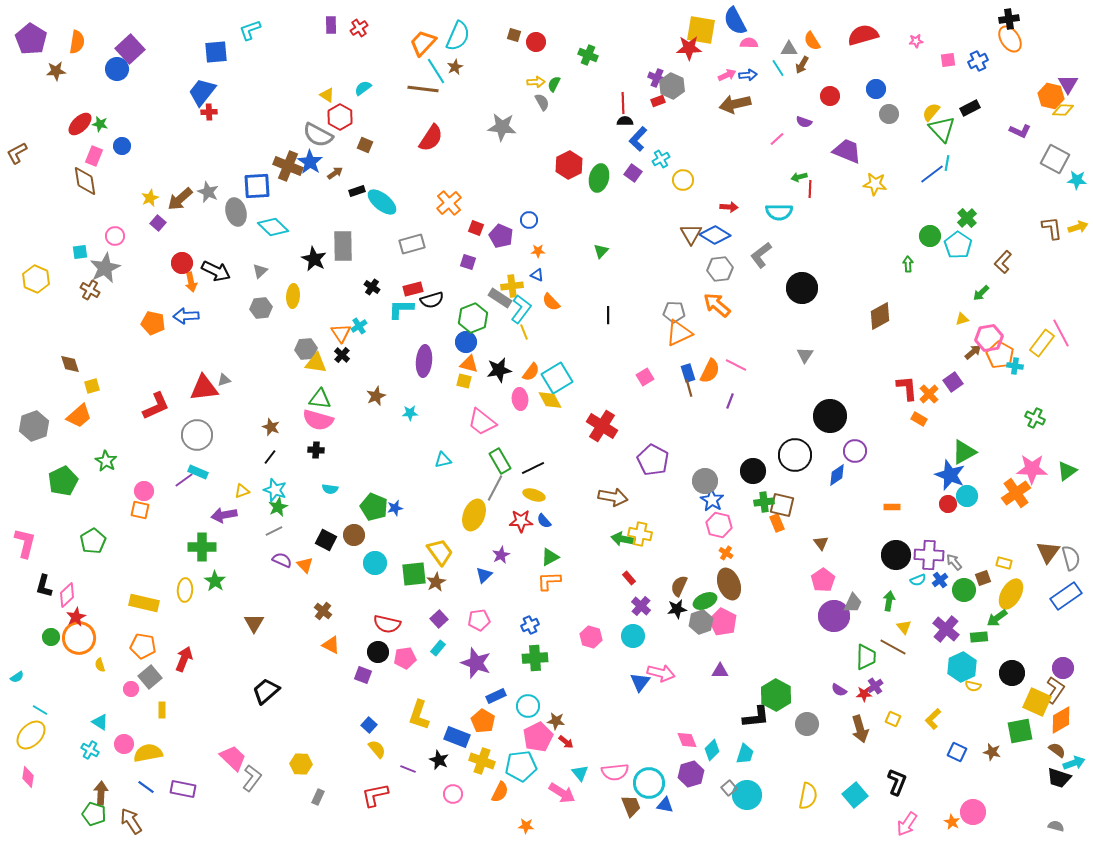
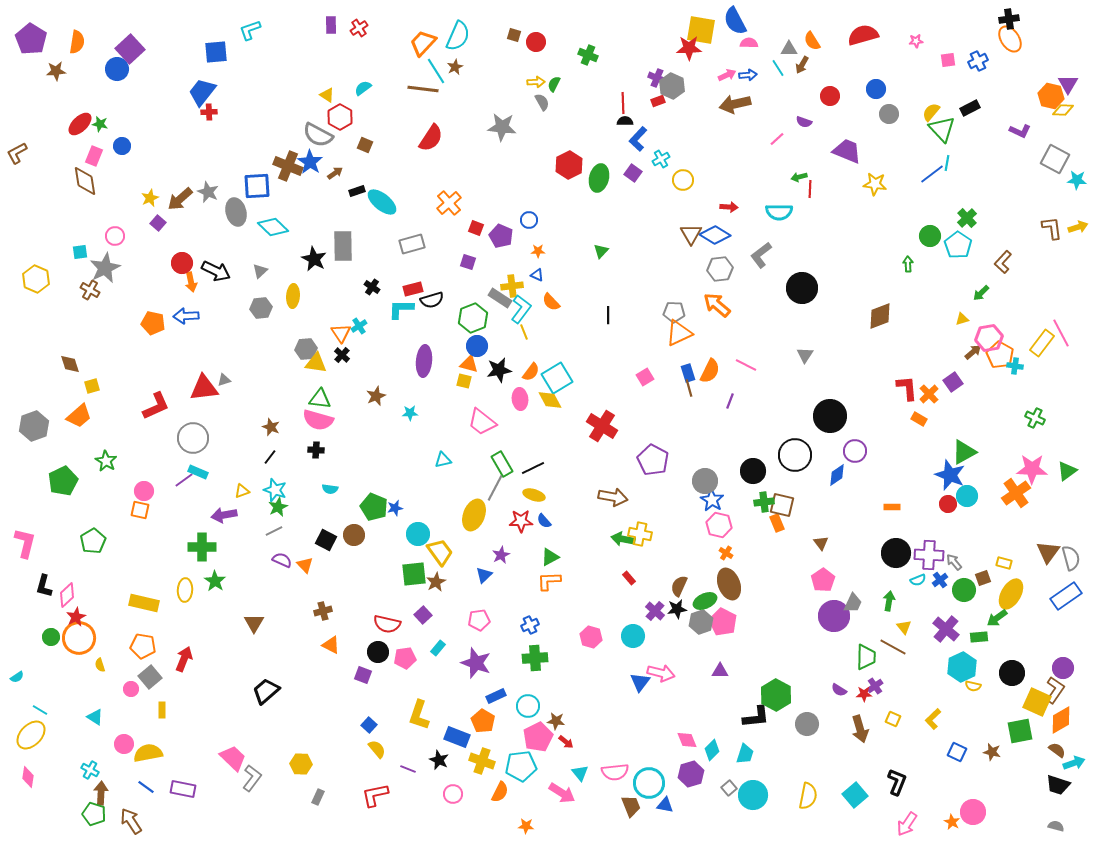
brown diamond at (880, 316): rotated 8 degrees clockwise
blue circle at (466, 342): moved 11 px right, 4 px down
pink line at (736, 365): moved 10 px right
gray circle at (197, 435): moved 4 px left, 3 px down
green rectangle at (500, 461): moved 2 px right, 3 px down
black circle at (896, 555): moved 2 px up
cyan circle at (375, 563): moved 43 px right, 29 px up
purple cross at (641, 606): moved 14 px right, 5 px down
brown cross at (323, 611): rotated 36 degrees clockwise
purple square at (439, 619): moved 16 px left, 4 px up
cyan triangle at (100, 722): moved 5 px left, 5 px up
cyan cross at (90, 750): moved 20 px down
black trapezoid at (1059, 778): moved 1 px left, 7 px down
cyan circle at (747, 795): moved 6 px right
